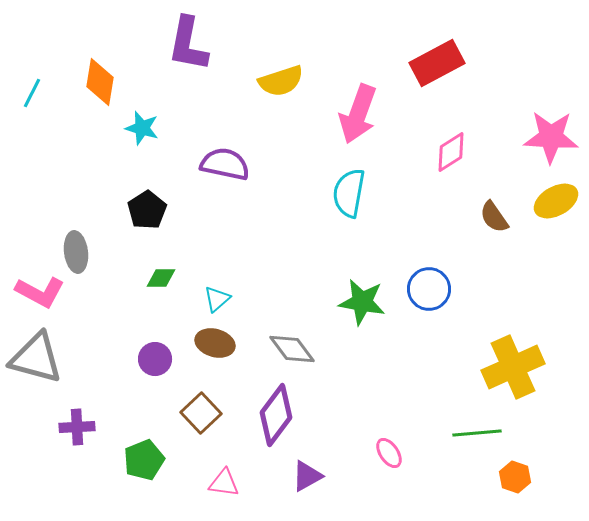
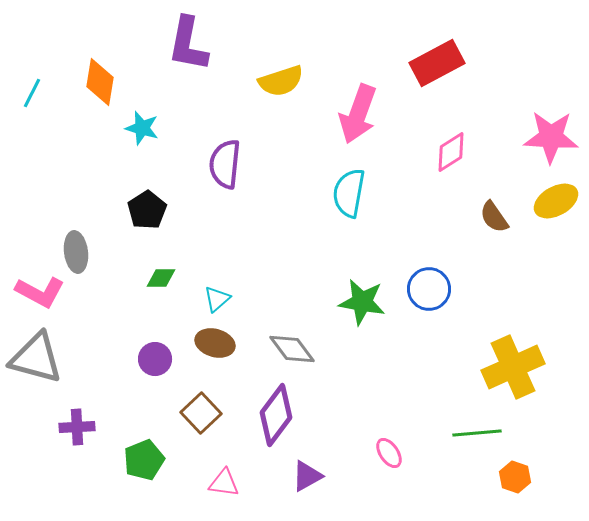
purple semicircle: rotated 96 degrees counterclockwise
